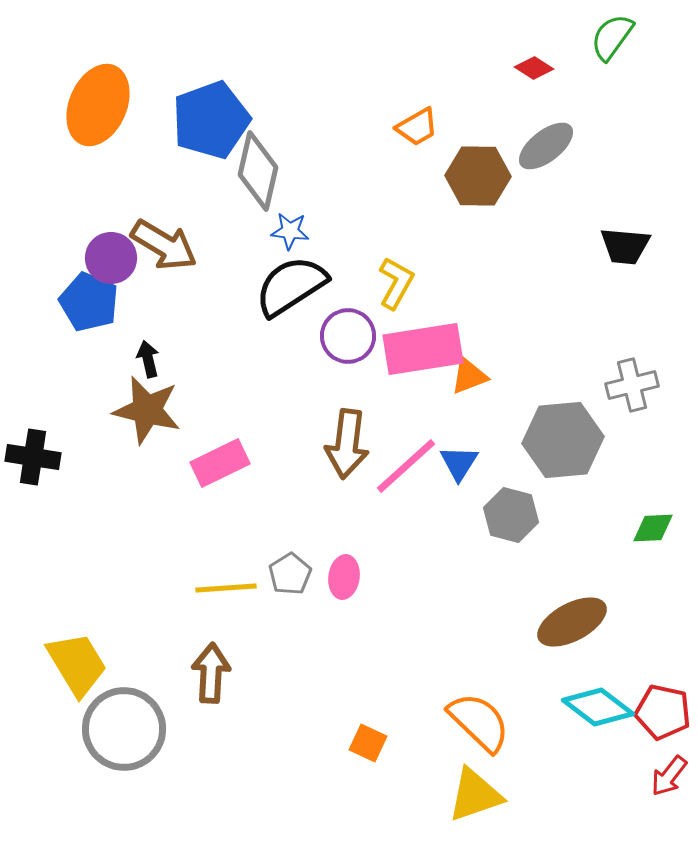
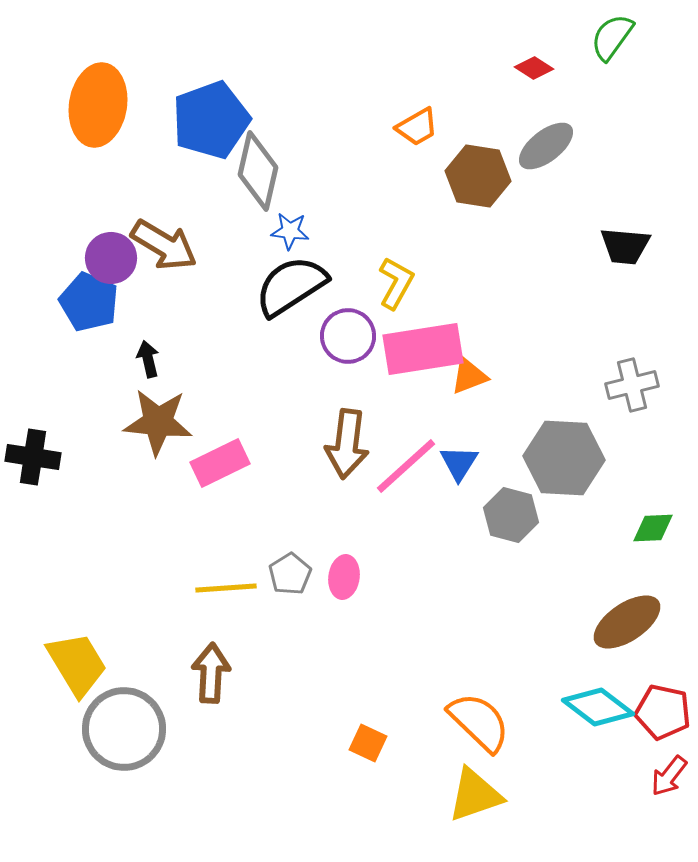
orange ellipse at (98, 105): rotated 14 degrees counterclockwise
brown hexagon at (478, 176): rotated 8 degrees clockwise
brown star at (147, 410): moved 11 px right, 12 px down; rotated 8 degrees counterclockwise
gray hexagon at (563, 440): moved 1 px right, 18 px down; rotated 8 degrees clockwise
brown ellipse at (572, 622): moved 55 px right; rotated 6 degrees counterclockwise
